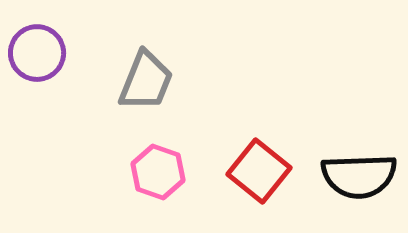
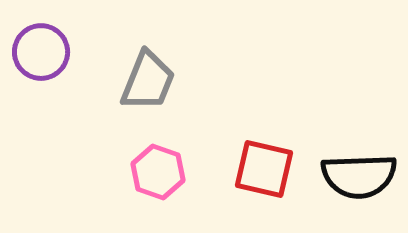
purple circle: moved 4 px right, 1 px up
gray trapezoid: moved 2 px right
red square: moved 5 px right, 2 px up; rotated 26 degrees counterclockwise
